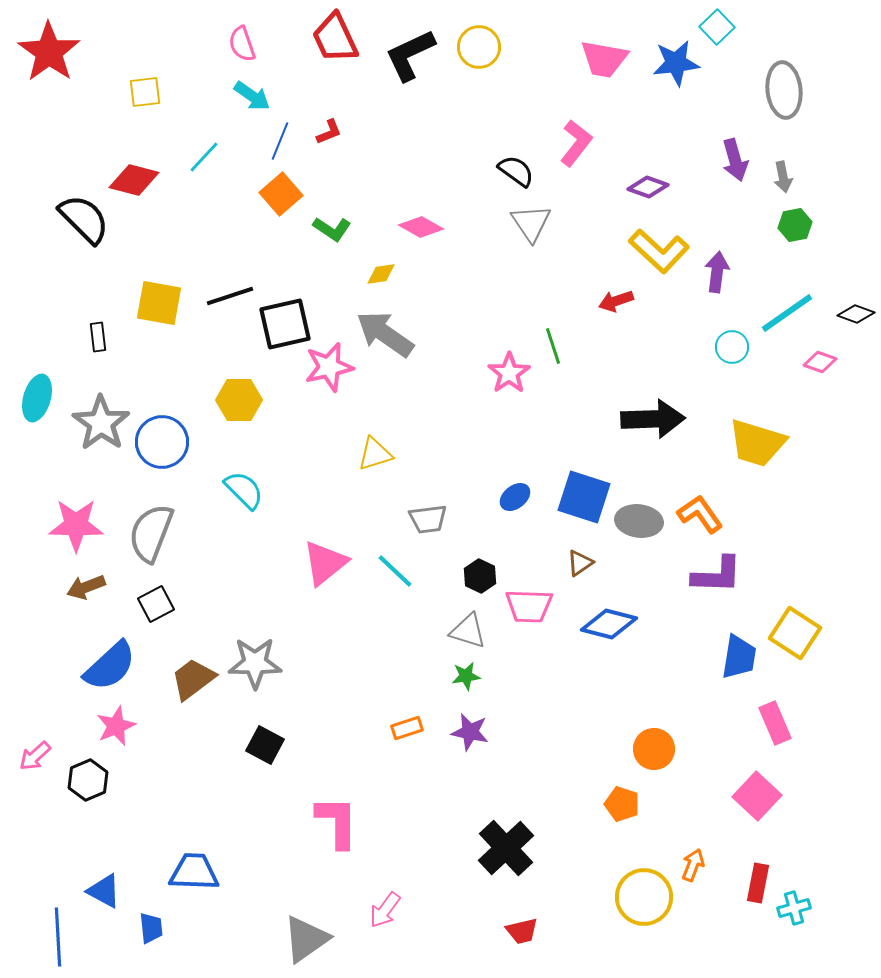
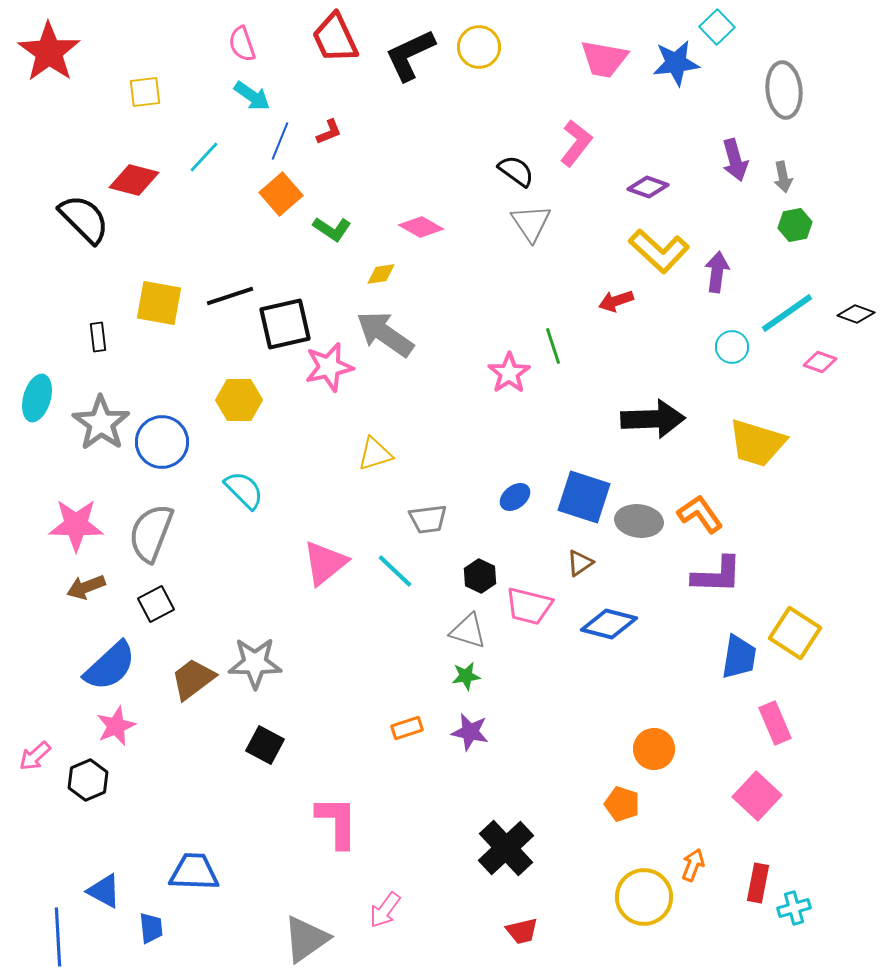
pink trapezoid at (529, 606): rotated 12 degrees clockwise
